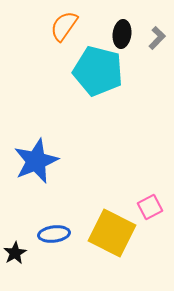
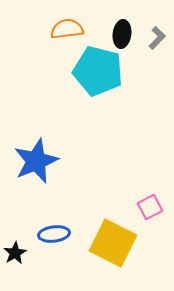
orange semicircle: moved 3 px right, 3 px down; rotated 48 degrees clockwise
yellow square: moved 1 px right, 10 px down
